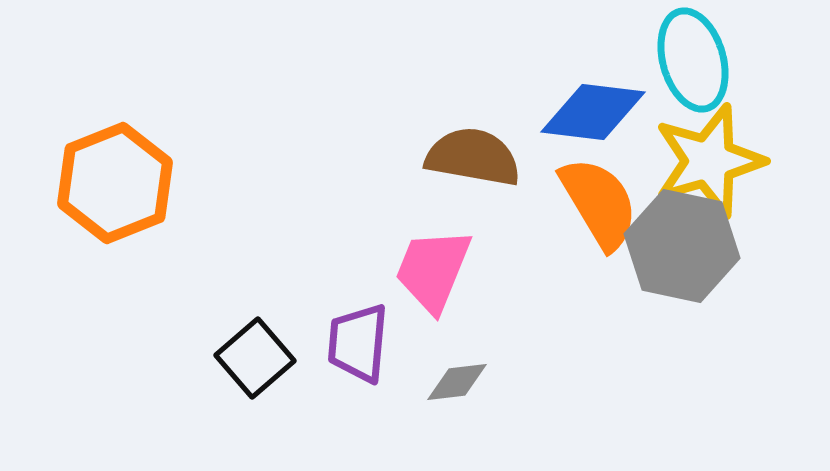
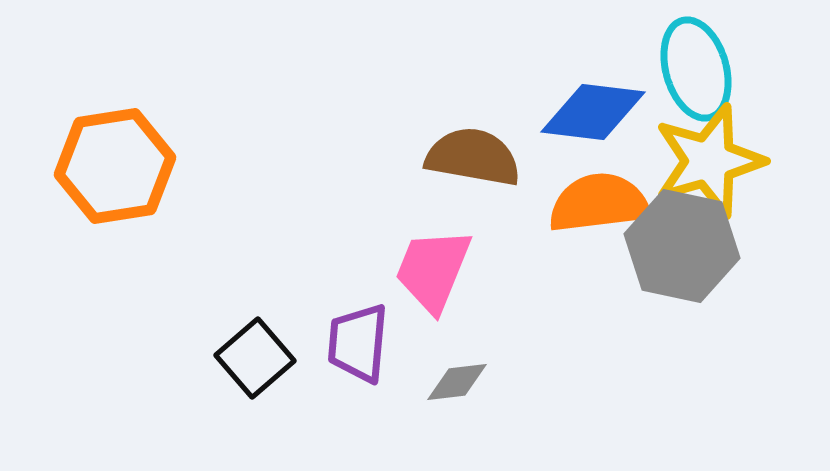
cyan ellipse: moved 3 px right, 9 px down
orange hexagon: moved 17 px up; rotated 13 degrees clockwise
orange semicircle: rotated 66 degrees counterclockwise
